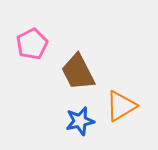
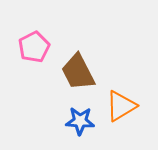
pink pentagon: moved 2 px right, 3 px down
blue star: rotated 16 degrees clockwise
